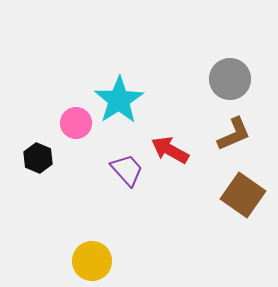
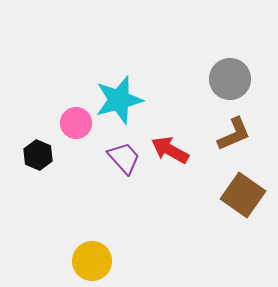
cyan star: rotated 18 degrees clockwise
black hexagon: moved 3 px up
purple trapezoid: moved 3 px left, 12 px up
